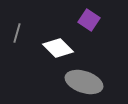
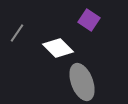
gray line: rotated 18 degrees clockwise
gray ellipse: moved 2 px left; rotated 51 degrees clockwise
